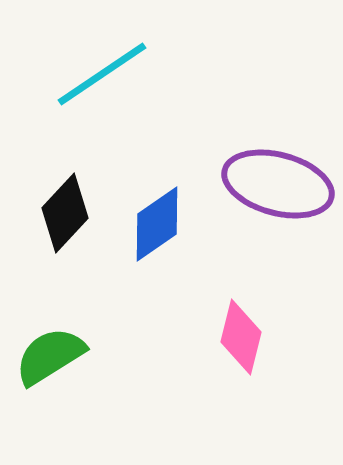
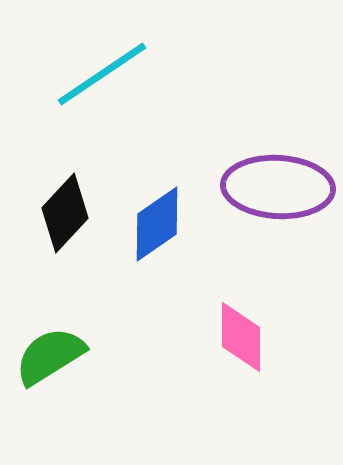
purple ellipse: moved 3 px down; rotated 12 degrees counterclockwise
pink diamond: rotated 14 degrees counterclockwise
